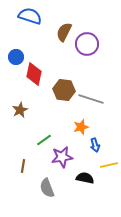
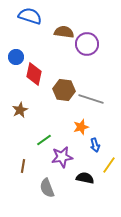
brown semicircle: rotated 72 degrees clockwise
yellow line: rotated 42 degrees counterclockwise
